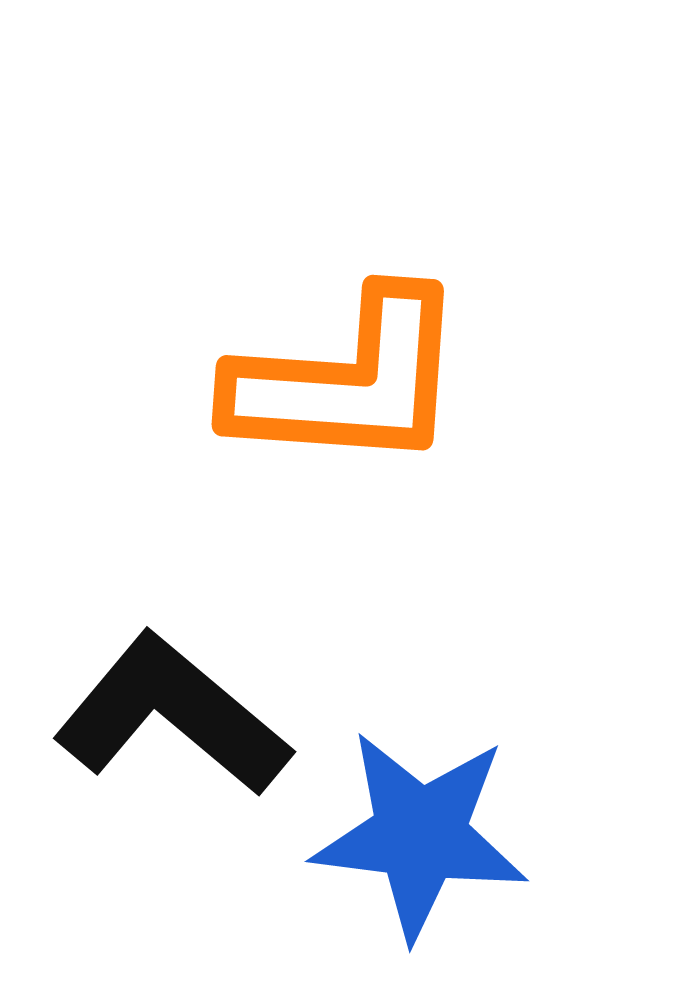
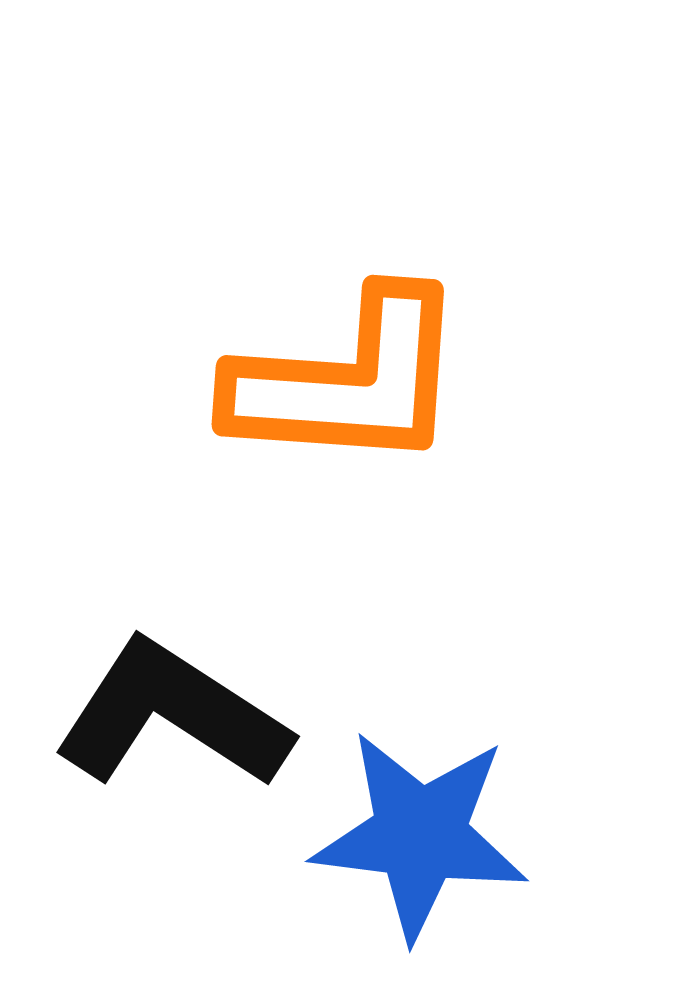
black L-shape: rotated 7 degrees counterclockwise
